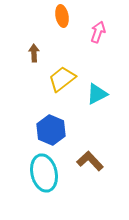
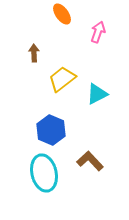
orange ellipse: moved 2 px up; rotated 25 degrees counterclockwise
